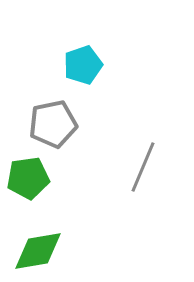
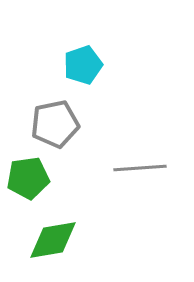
gray pentagon: moved 2 px right
gray line: moved 3 px left, 1 px down; rotated 63 degrees clockwise
green diamond: moved 15 px right, 11 px up
